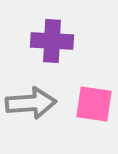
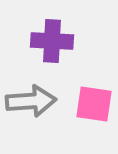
gray arrow: moved 2 px up
